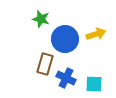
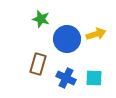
blue circle: moved 2 px right
brown rectangle: moved 7 px left
cyan square: moved 6 px up
